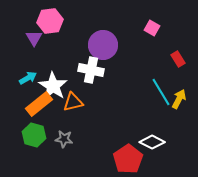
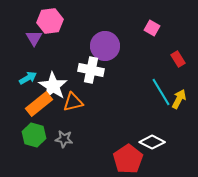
purple circle: moved 2 px right, 1 px down
